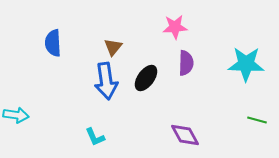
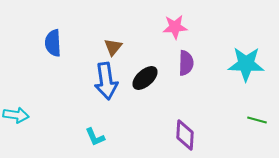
black ellipse: moved 1 px left; rotated 12 degrees clockwise
purple diamond: rotated 32 degrees clockwise
